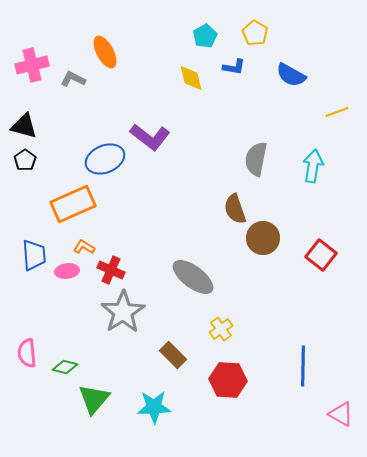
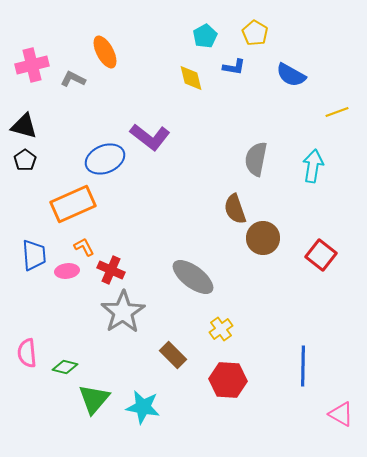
orange L-shape: rotated 30 degrees clockwise
cyan star: moved 11 px left; rotated 12 degrees clockwise
